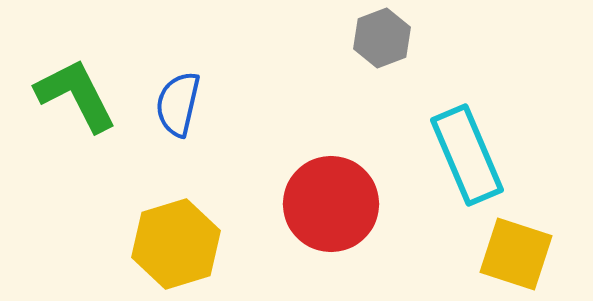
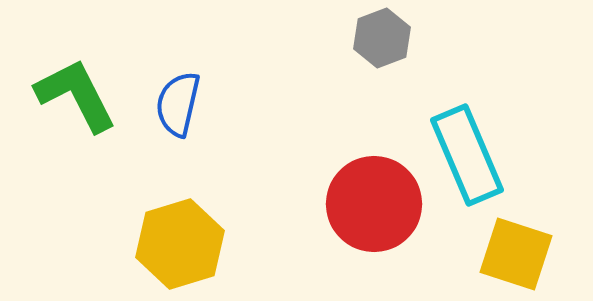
red circle: moved 43 px right
yellow hexagon: moved 4 px right
